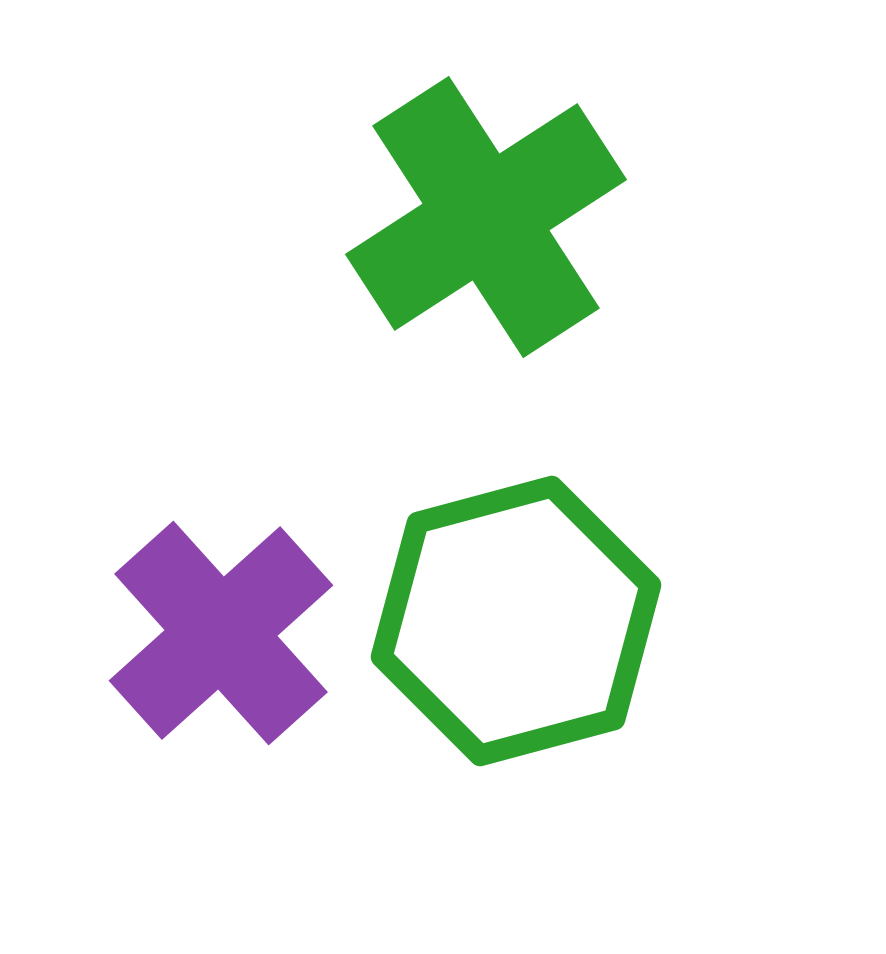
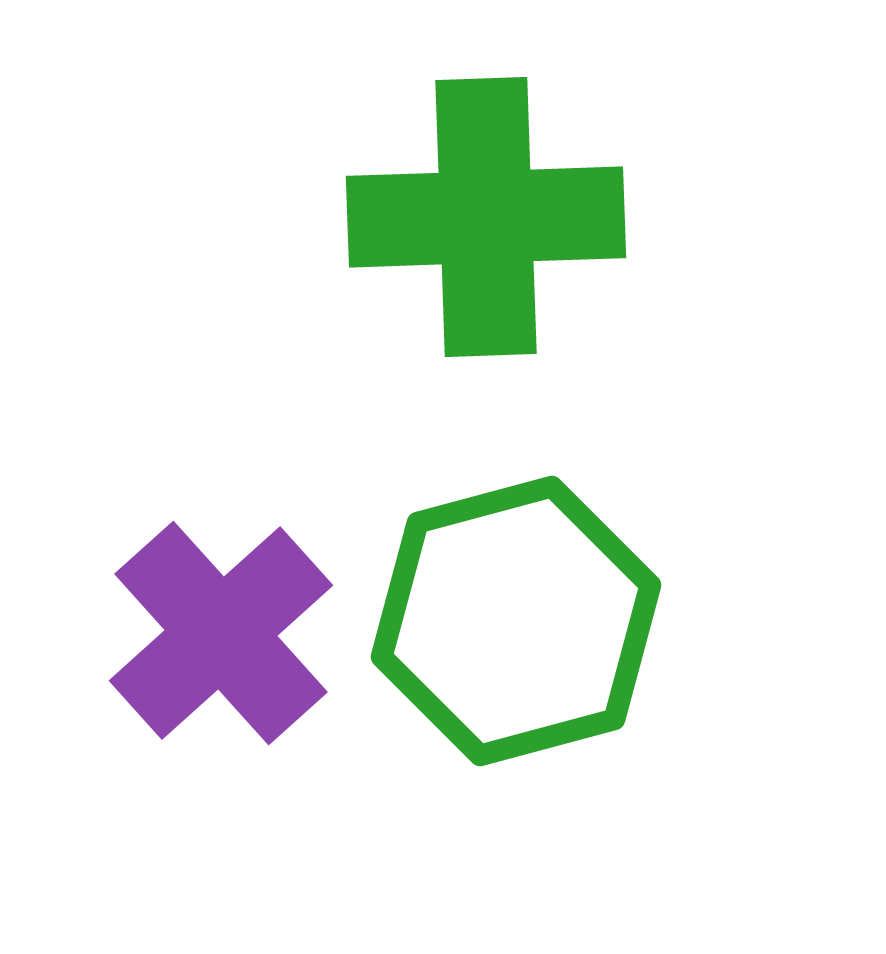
green cross: rotated 31 degrees clockwise
